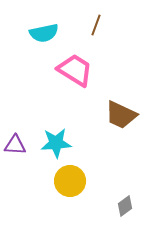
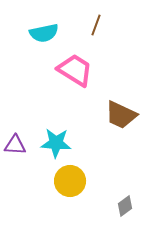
cyan star: rotated 8 degrees clockwise
